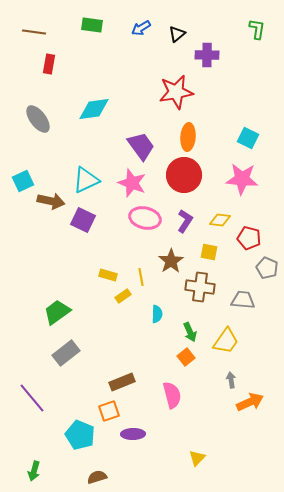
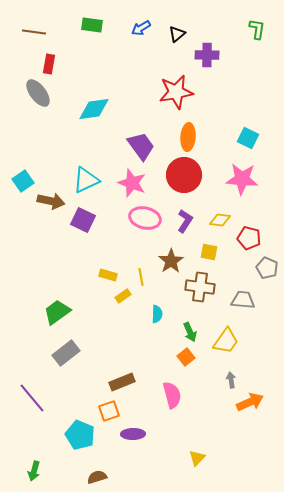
gray ellipse at (38, 119): moved 26 px up
cyan square at (23, 181): rotated 10 degrees counterclockwise
